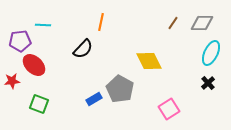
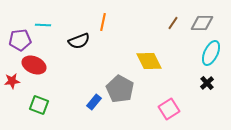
orange line: moved 2 px right
purple pentagon: moved 1 px up
black semicircle: moved 4 px left, 8 px up; rotated 25 degrees clockwise
red ellipse: rotated 20 degrees counterclockwise
black cross: moved 1 px left
blue rectangle: moved 3 px down; rotated 21 degrees counterclockwise
green square: moved 1 px down
